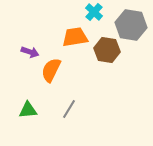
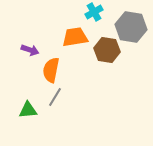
cyan cross: rotated 18 degrees clockwise
gray hexagon: moved 2 px down
purple arrow: moved 2 px up
orange semicircle: rotated 15 degrees counterclockwise
gray line: moved 14 px left, 12 px up
